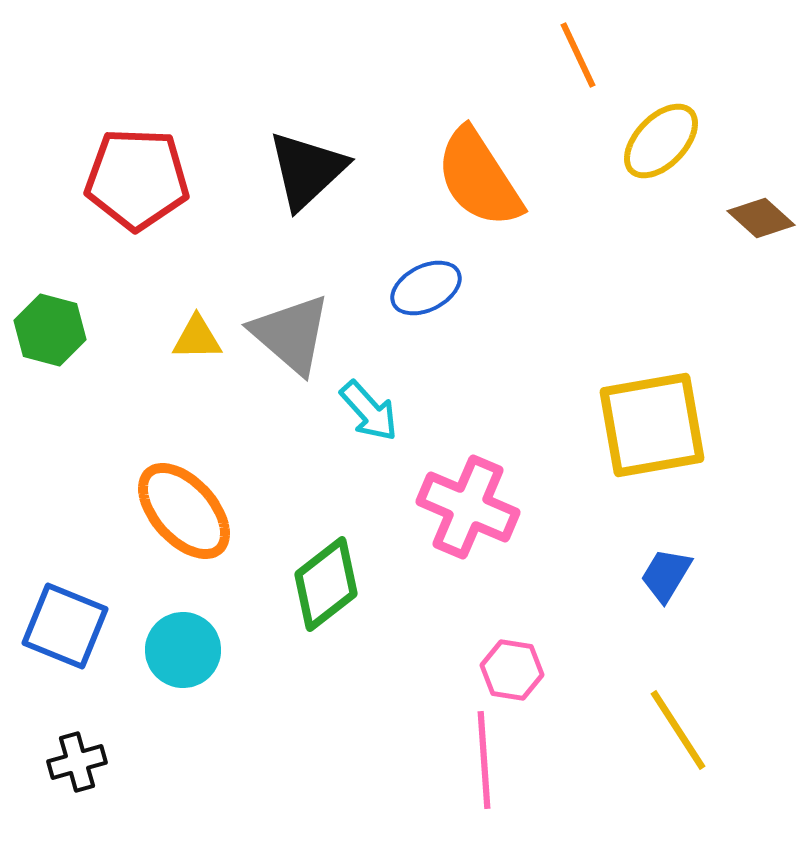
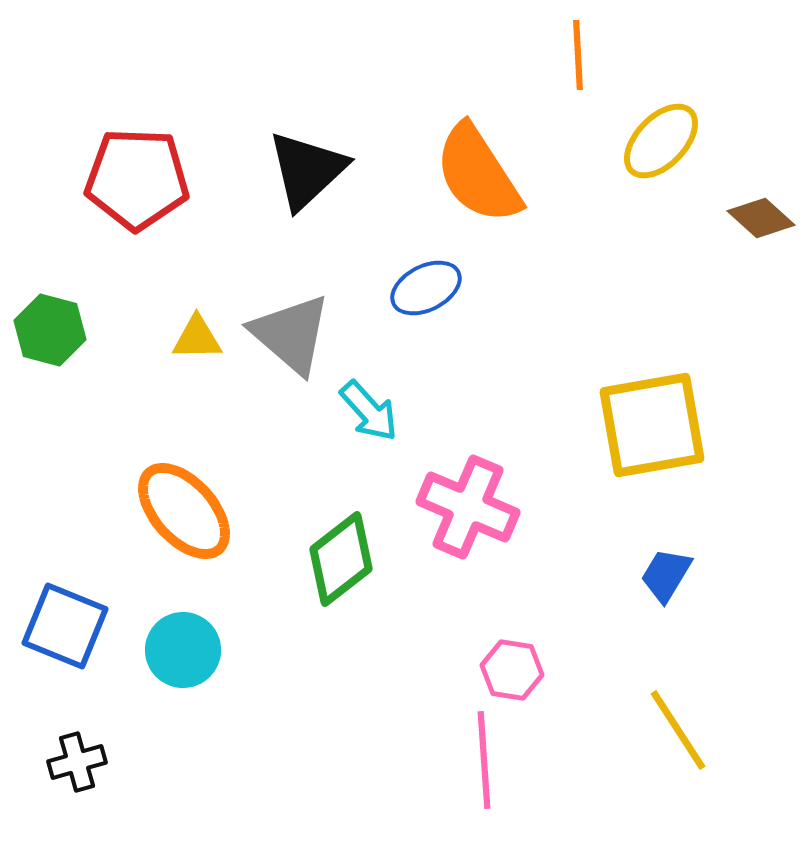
orange line: rotated 22 degrees clockwise
orange semicircle: moved 1 px left, 4 px up
green diamond: moved 15 px right, 25 px up
